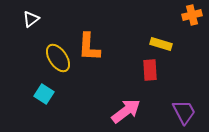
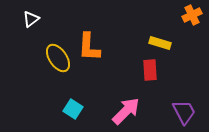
orange cross: rotated 12 degrees counterclockwise
yellow rectangle: moved 1 px left, 1 px up
cyan square: moved 29 px right, 15 px down
pink arrow: rotated 8 degrees counterclockwise
